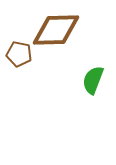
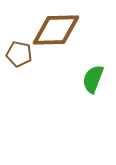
green semicircle: moved 1 px up
